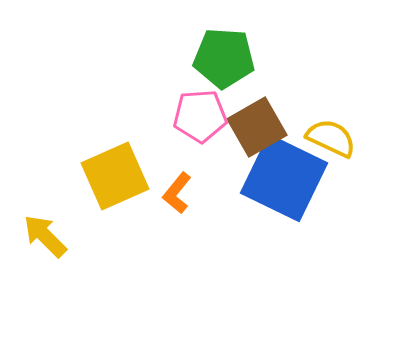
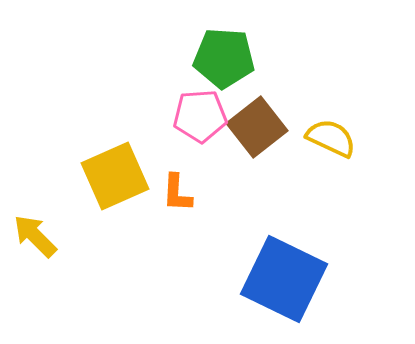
brown square: rotated 8 degrees counterclockwise
blue square: moved 101 px down
orange L-shape: rotated 36 degrees counterclockwise
yellow arrow: moved 10 px left
